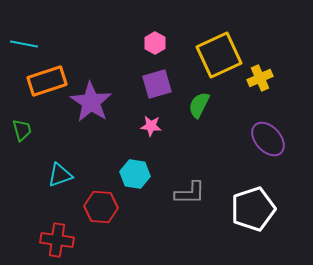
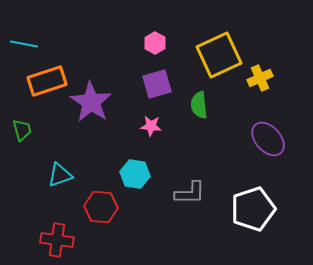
green semicircle: rotated 32 degrees counterclockwise
